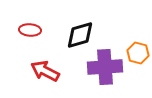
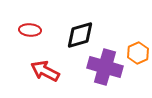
orange hexagon: rotated 20 degrees clockwise
purple cross: rotated 20 degrees clockwise
